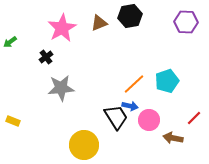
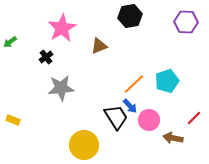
brown triangle: moved 23 px down
blue arrow: rotated 35 degrees clockwise
yellow rectangle: moved 1 px up
